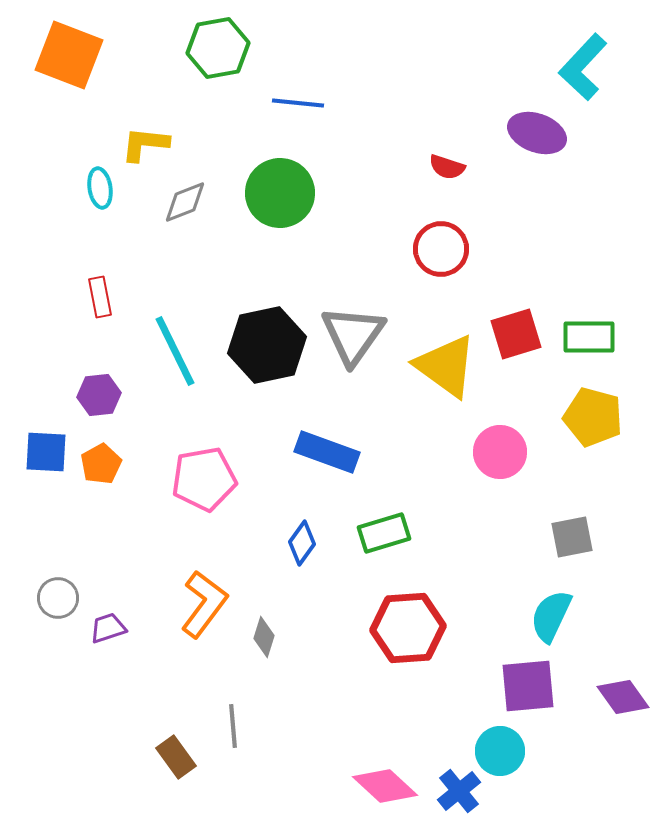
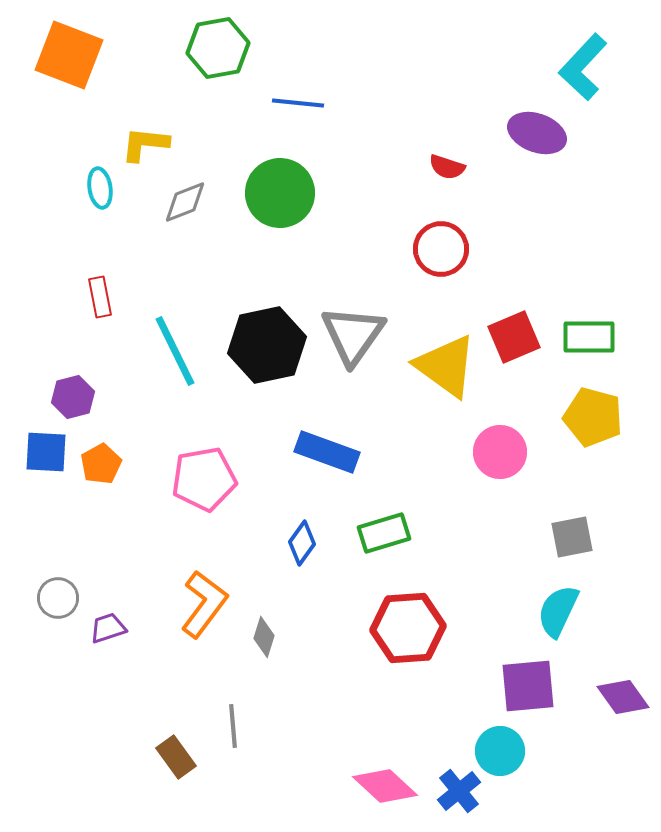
red square at (516, 334): moved 2 px left, 3 px down; rotated 6 degrees counterclockwise
purple hexagon at (99, 395): moved 26 px left, 2 px down; rotated 9 degrees counterclockwise
cyan semicircle at (551, 616): moved 7 px right, 5 px up
